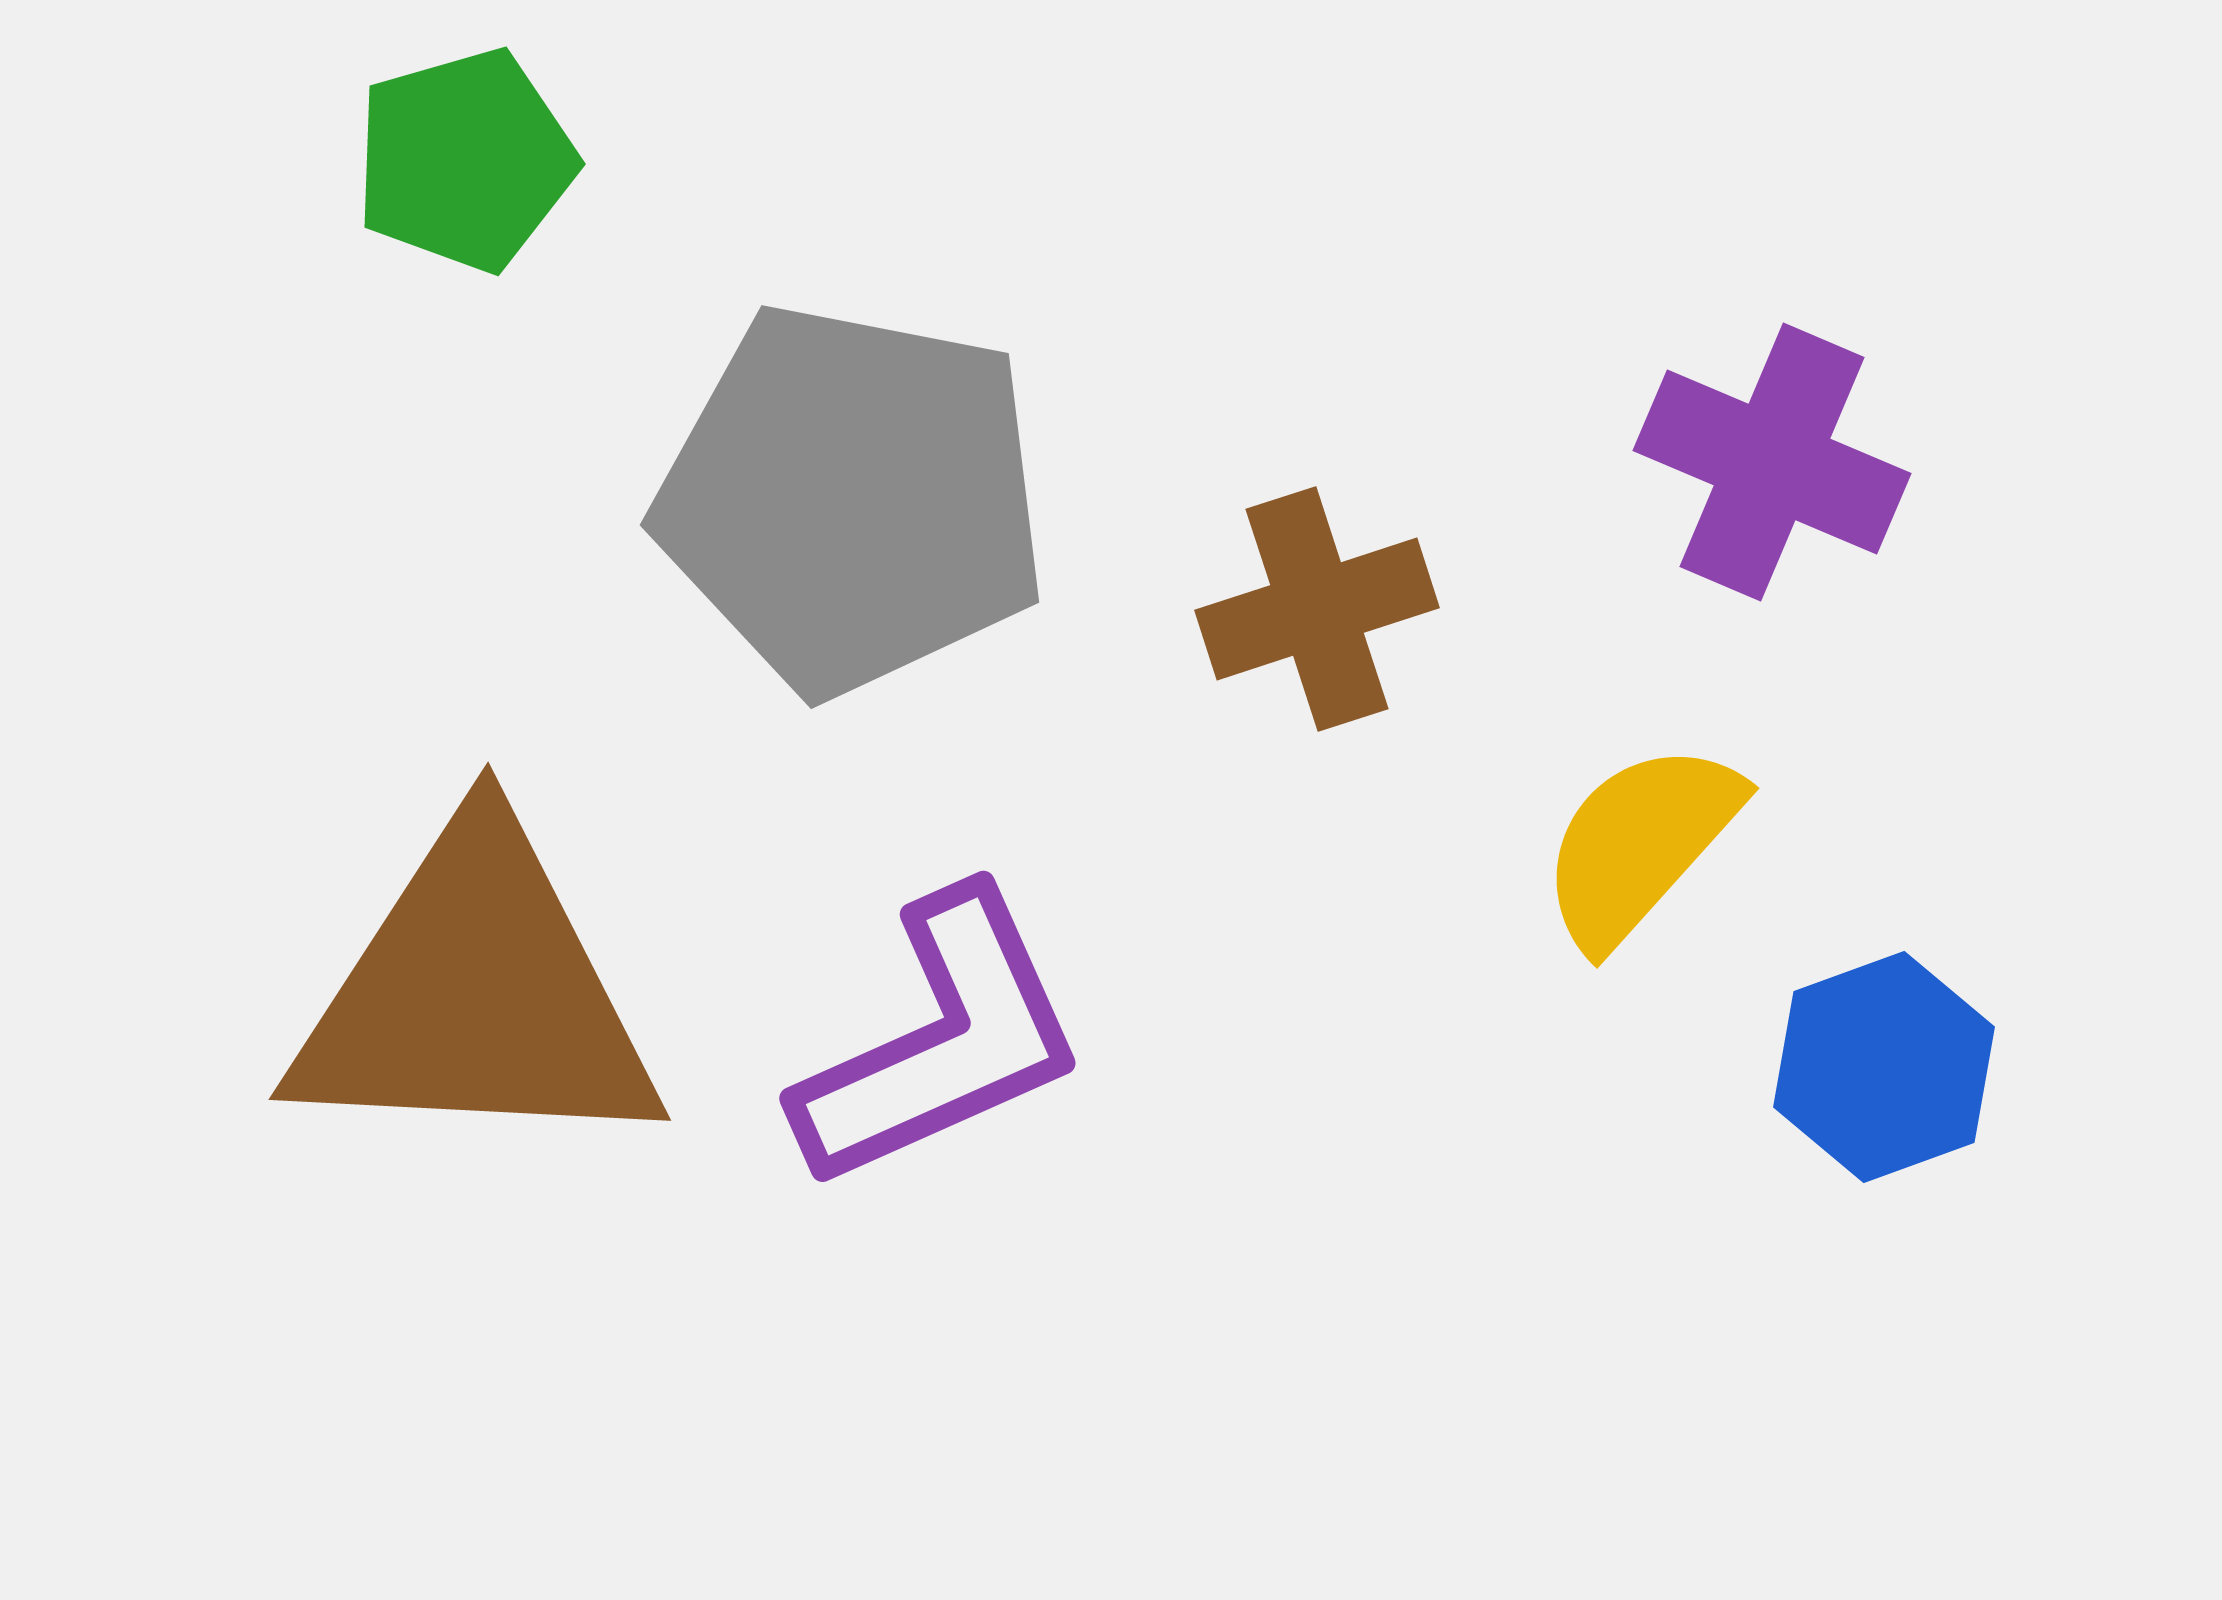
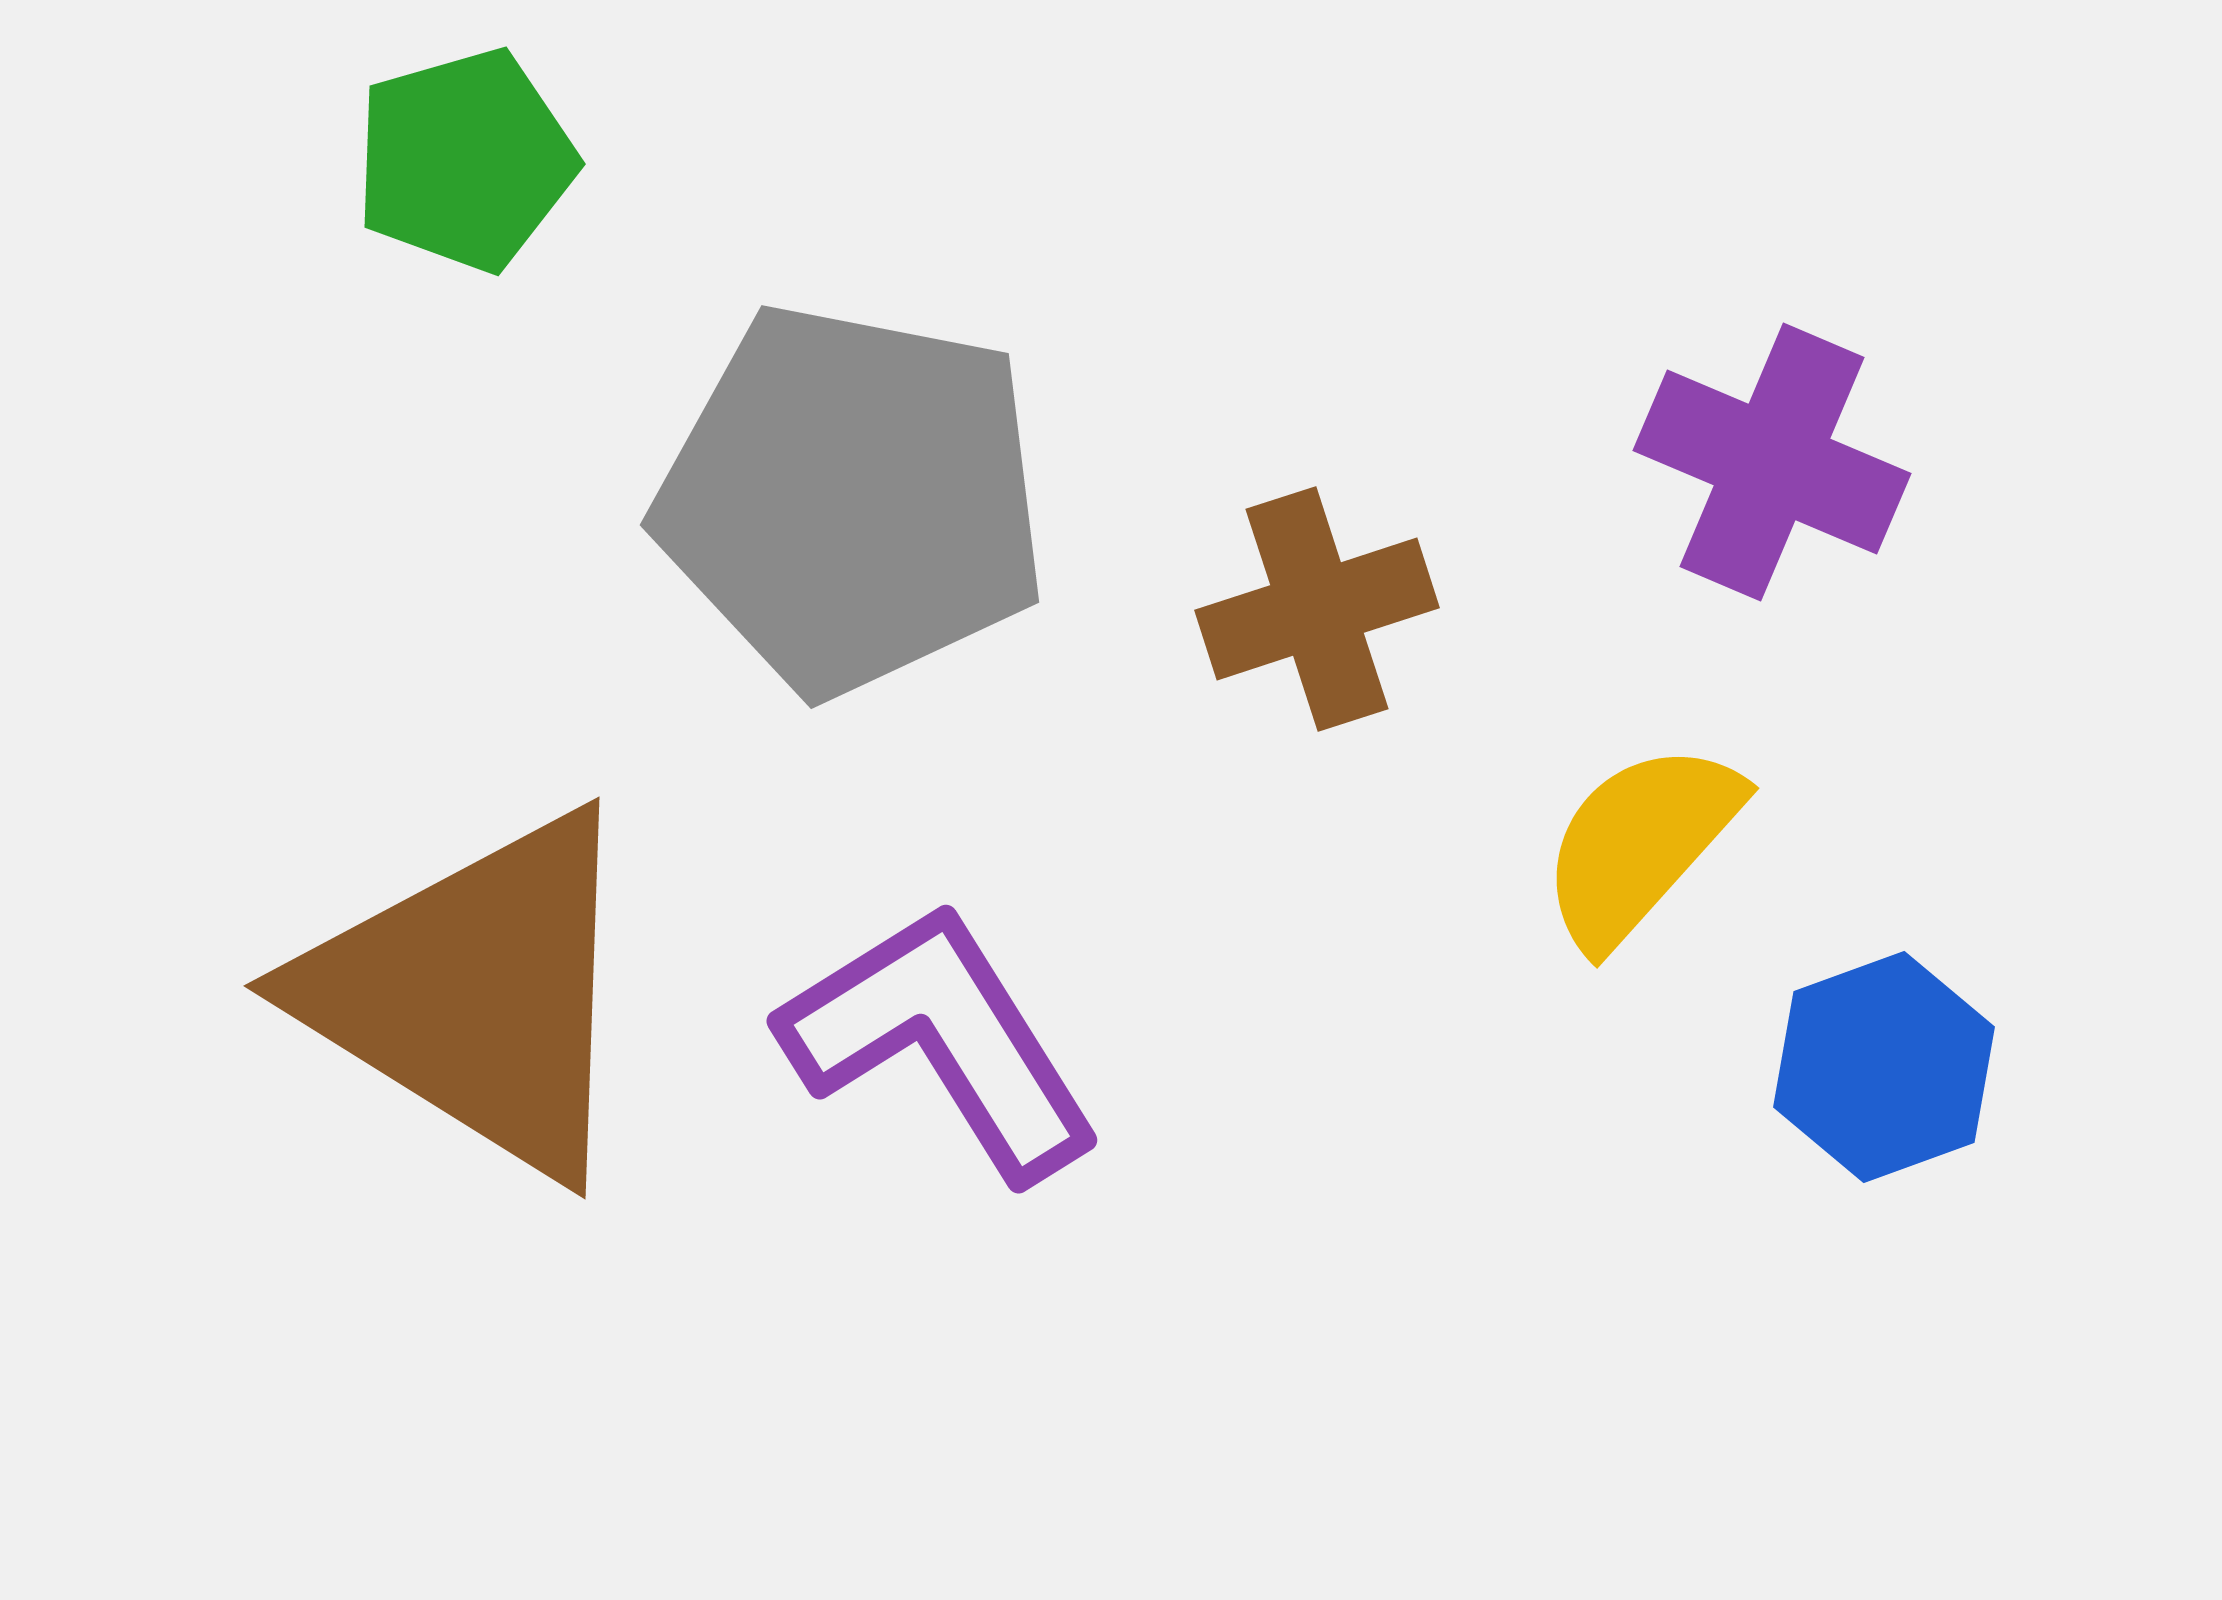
brown triangle: rotated 29 degrees clockwise
purple L-shape: rotated 98 degrees counterclockwise
